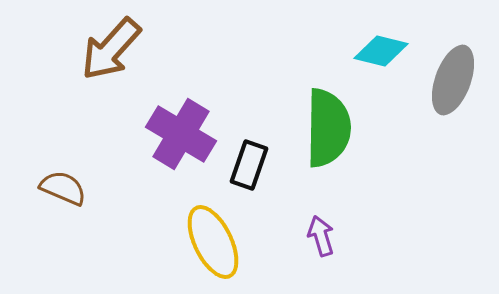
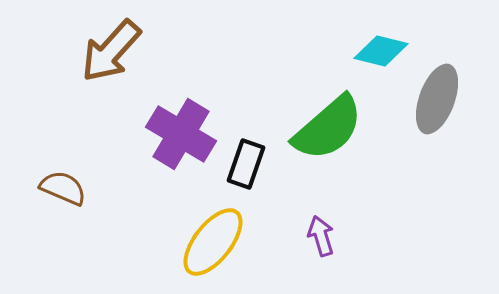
brown arrow: moved 2 px down
gray ellipse: moved 16 px left, 19 px down
green semicircle: rotated 48 degrees clockwise
black rectangle: moved 3 px left, 1 px up
yellow ellipse: rotated 64 degrees clockwise
